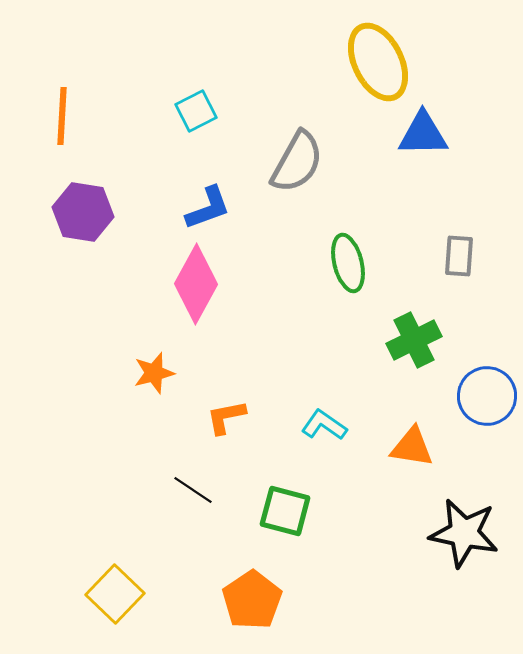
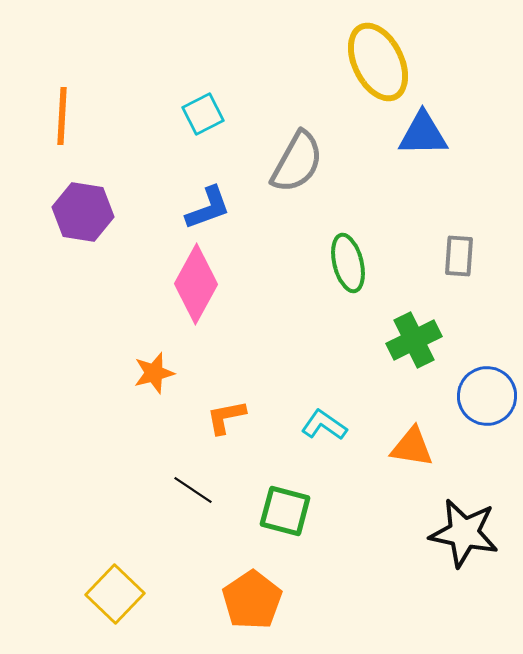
cyan square: moved 7 px right, 3 px down
